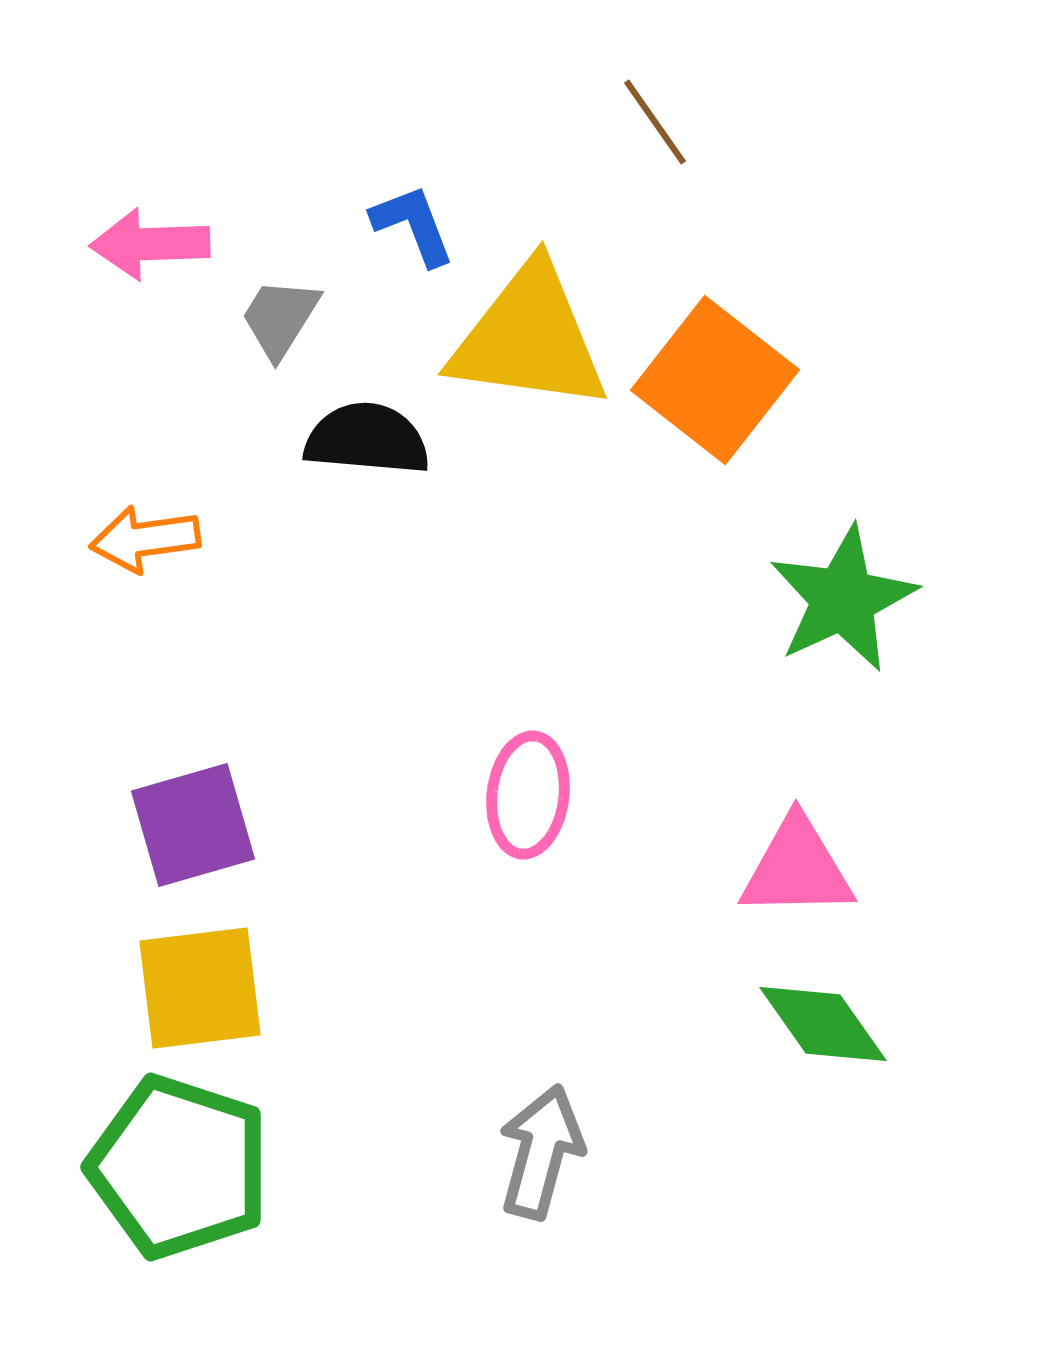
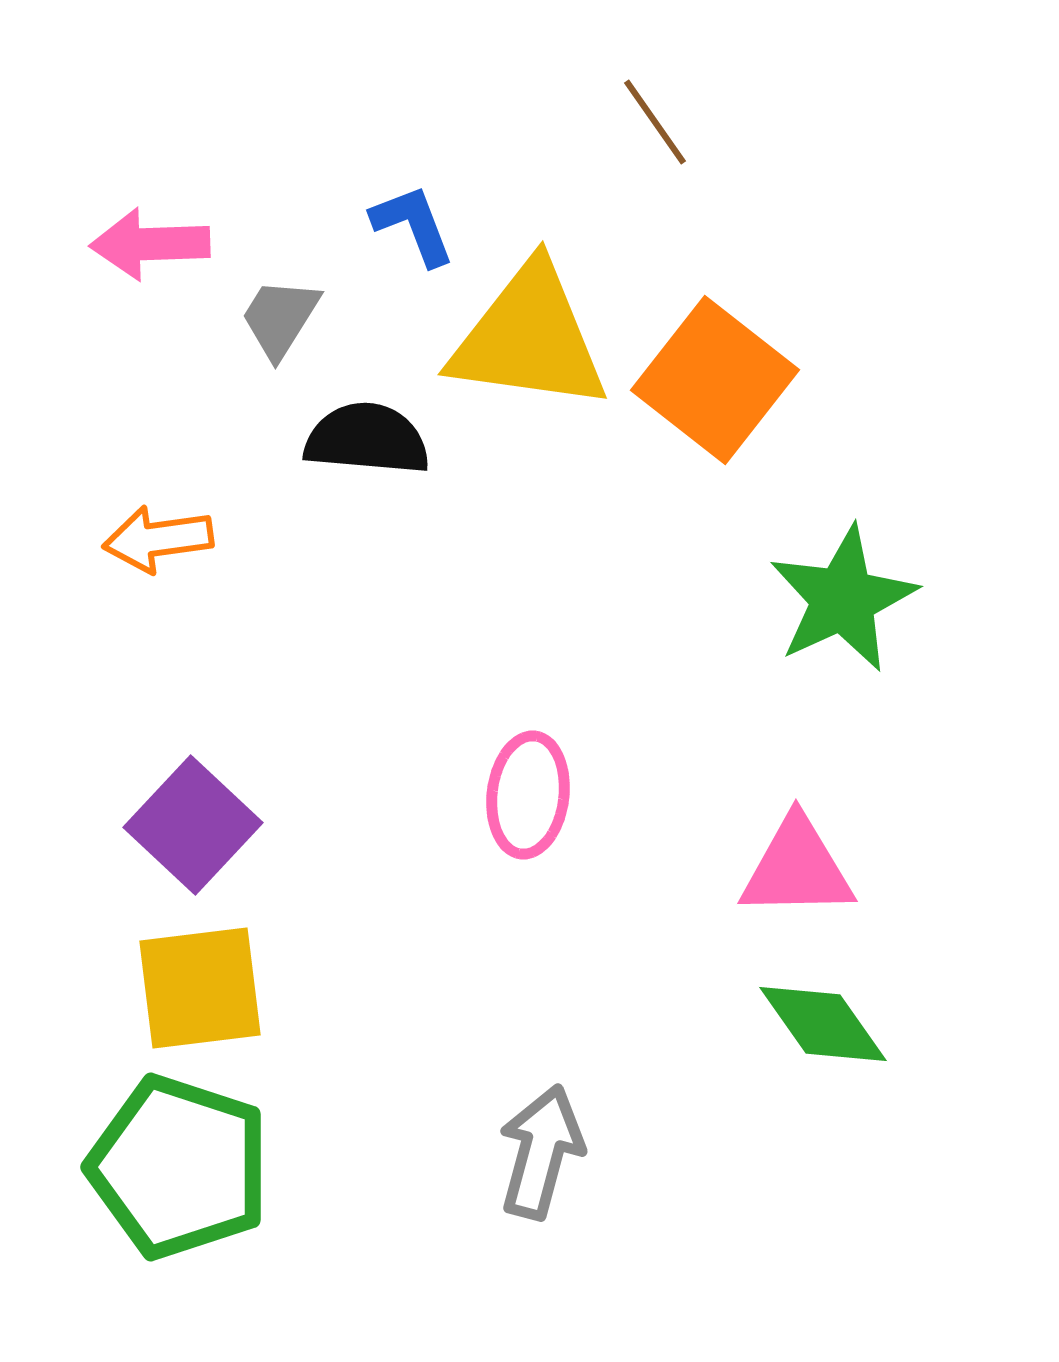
orange arrow: moved 13 px right
purple square: rotated 31 degrees counterclockwise
